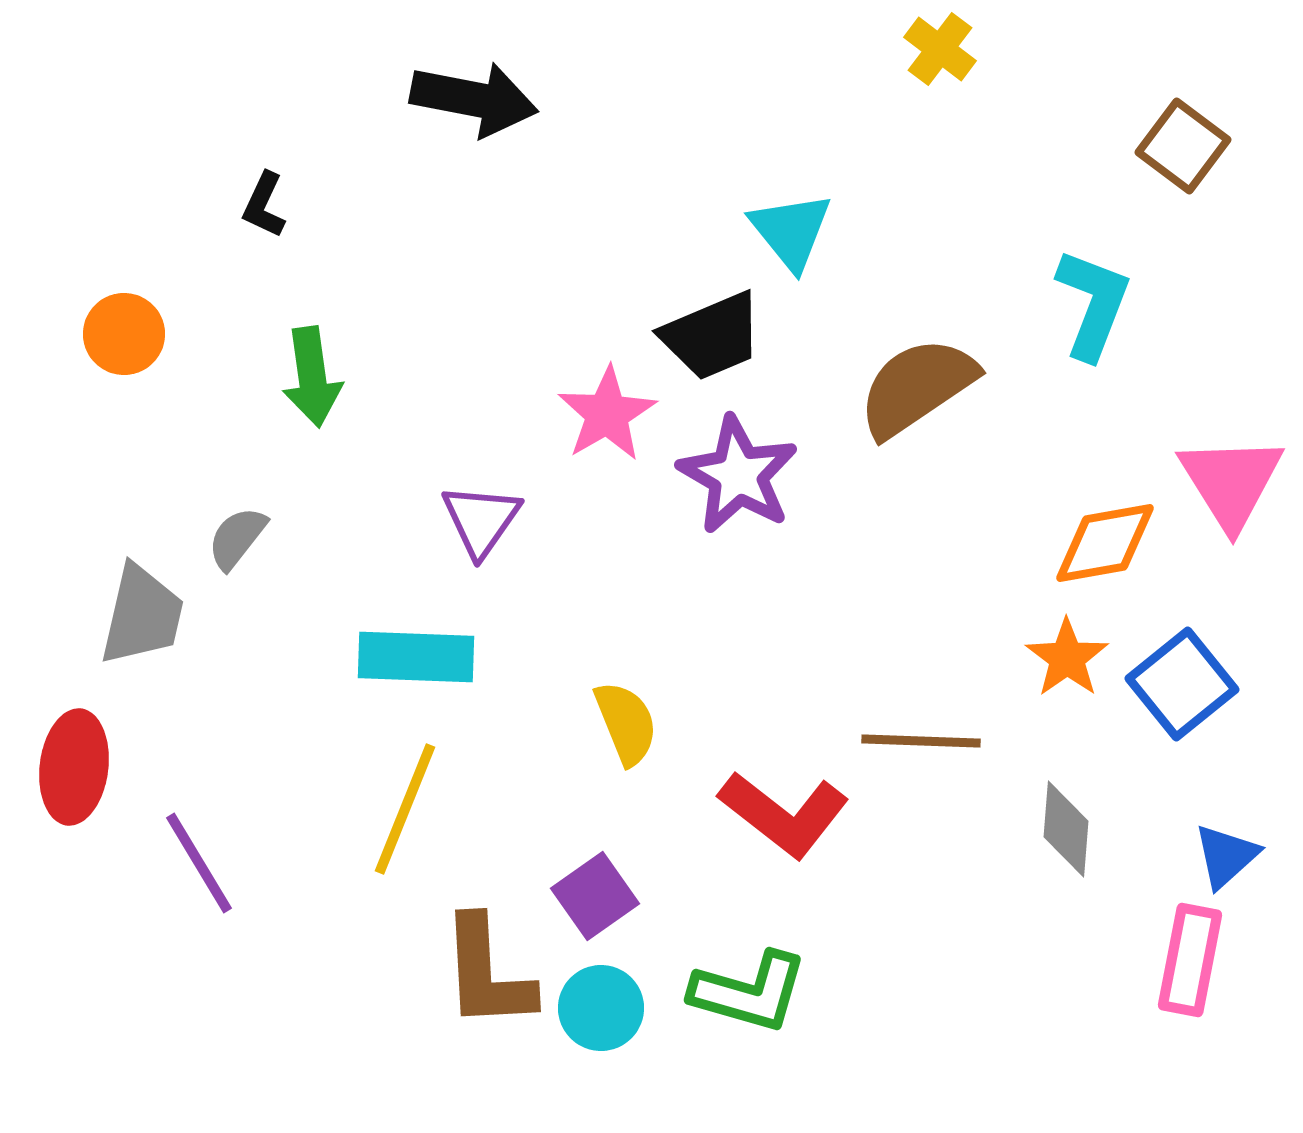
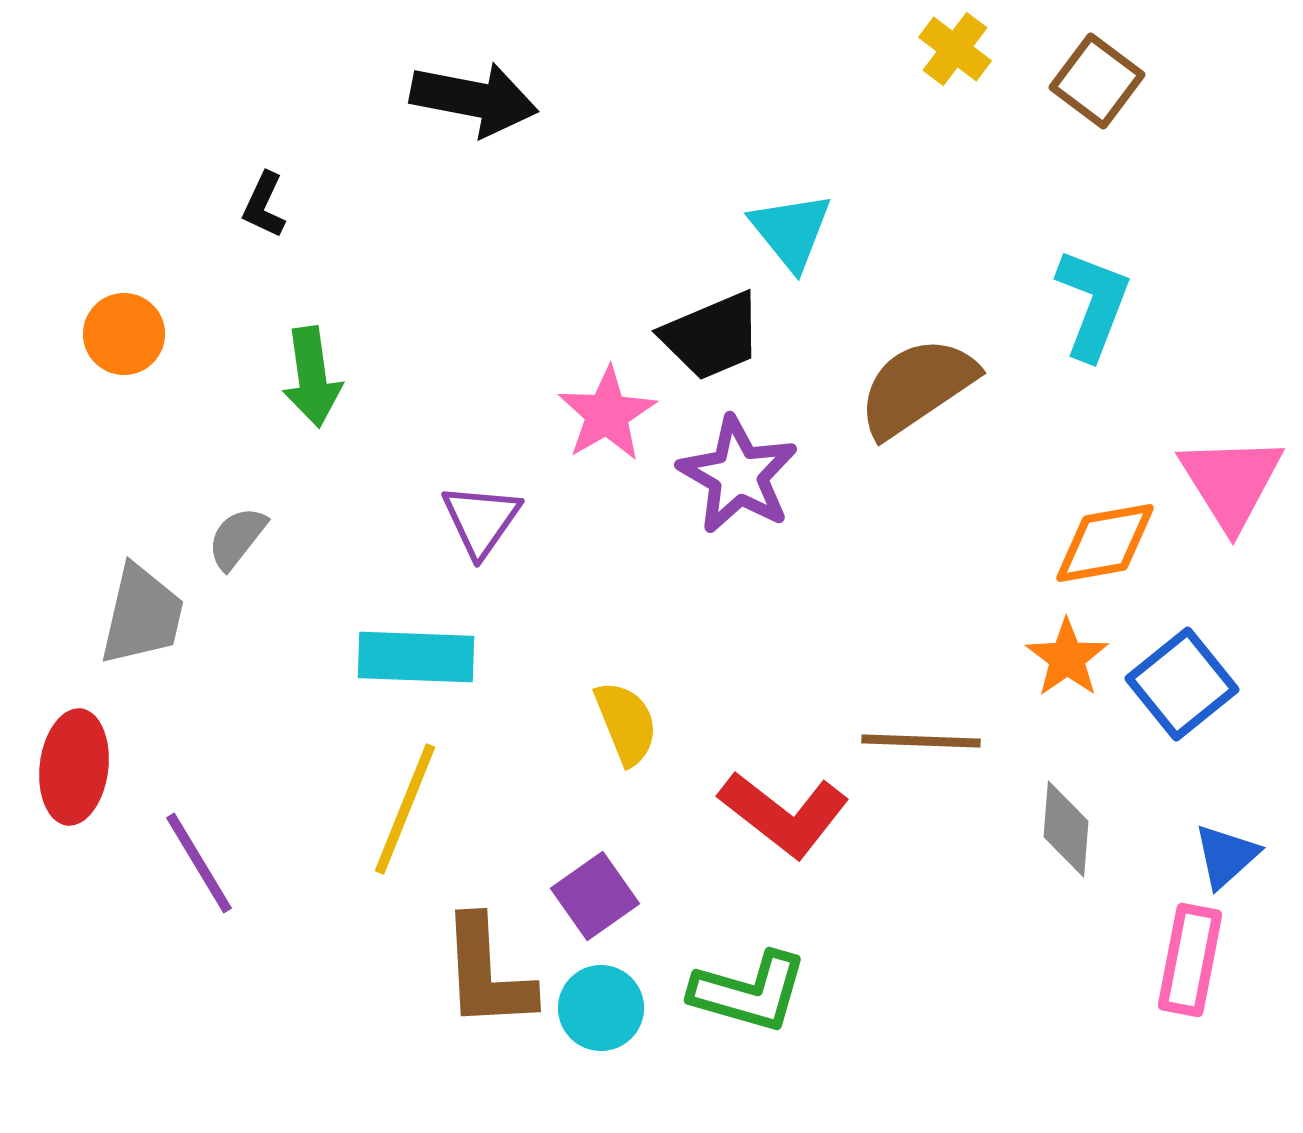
yellow cross: moved 15 px right
brown square: moved 86 px left, 65 px up
